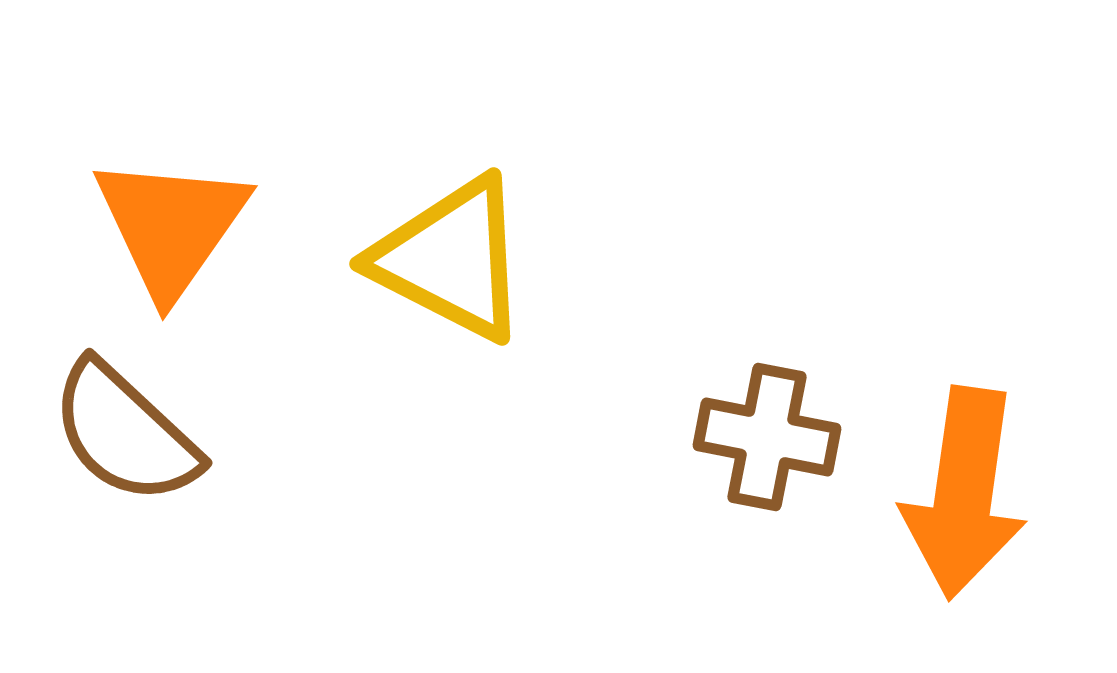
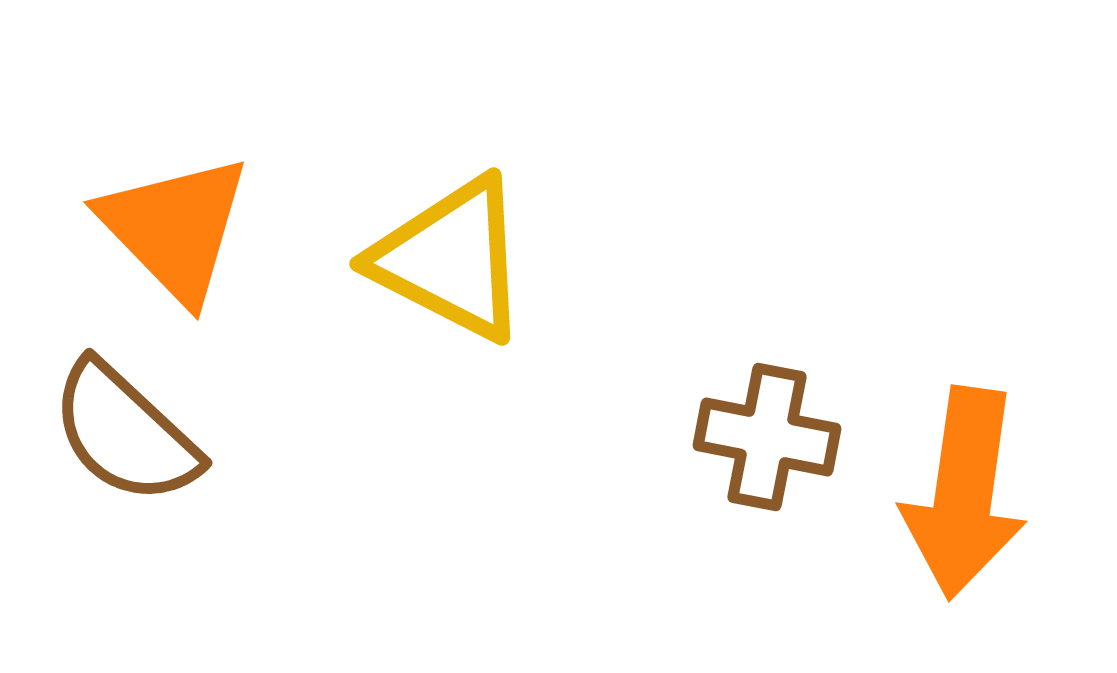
orange triangle: moved 4 px right, 2 px down; rotated 19 degrees counterclockwise
